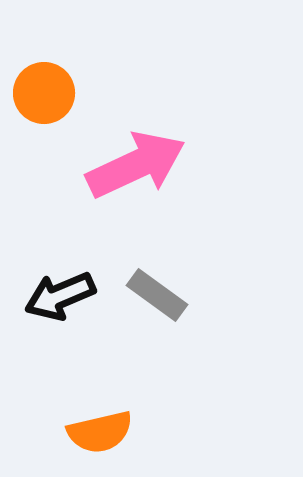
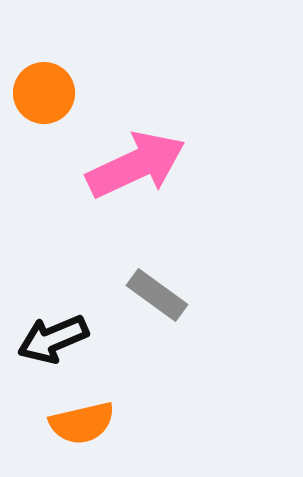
black arrow: moved 7 px left, 43 px down
orange semicircle: moved 18 px left, 9 px up
